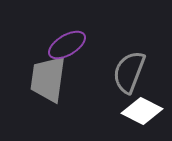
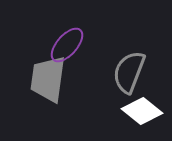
purple ellipse: rotated 18 degrees counterclockwise
white diamond: rotated 12 degrees clockwise
